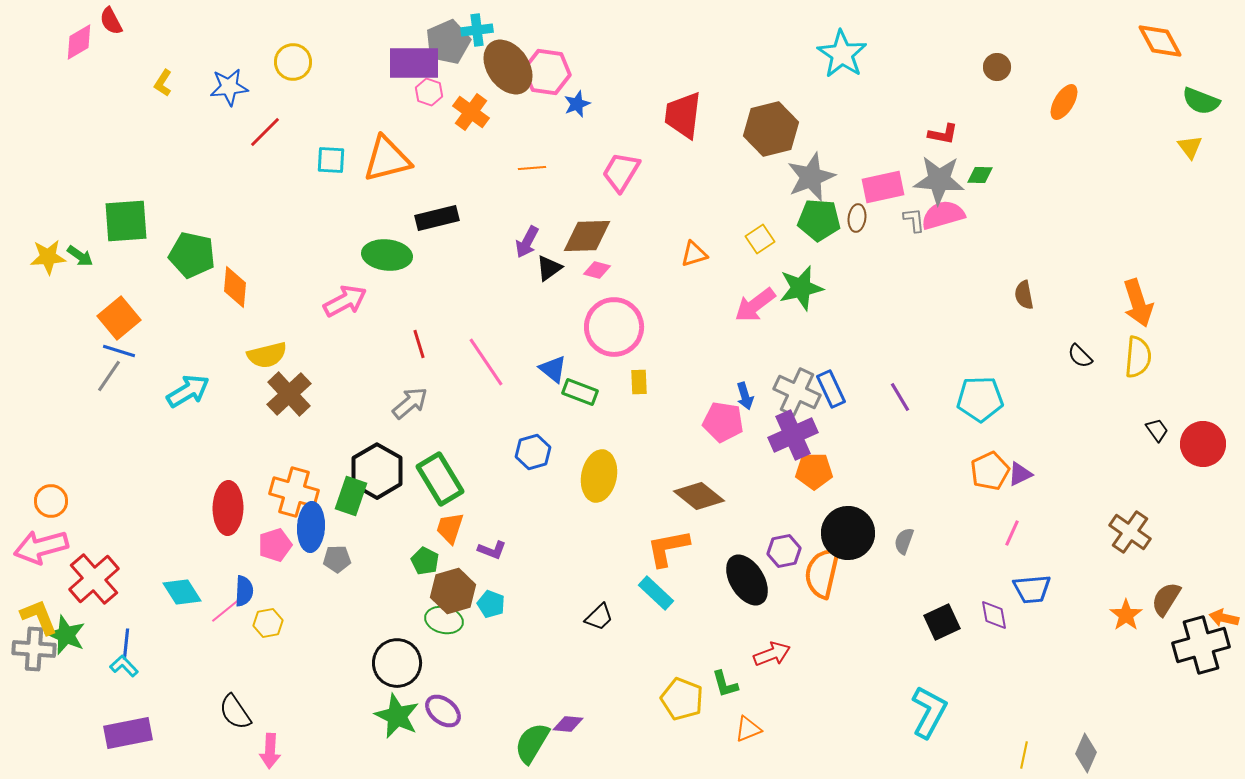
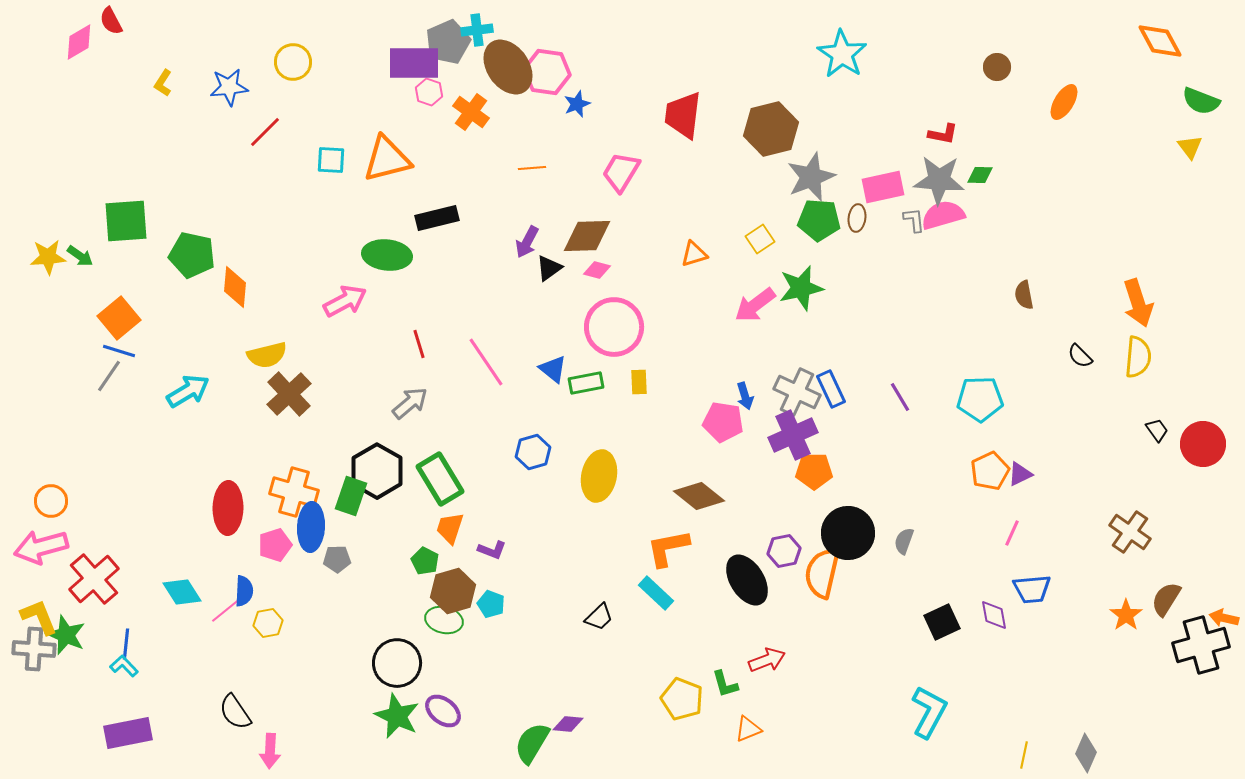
green rectangle at (580, 392): moved 6 px right, 9 px up; rotated 32 degrees counterclockwise
red arrow at (772, 654): moved 5 px left, 6 px down
